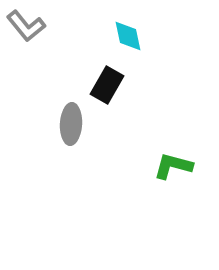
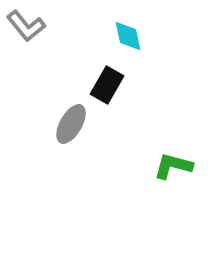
gray ellipse: rotated 27 degrees clockwise
